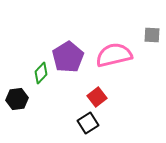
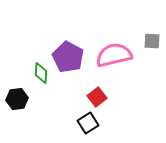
gray square: moved 6 px down
purple pentagon: rotated 12 degrees counterclockwise
green diamond: rotated 40 degrees counterclockwise
